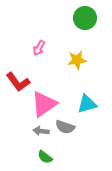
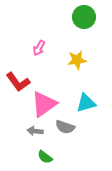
green circle: moved 1 px left, 1 px up
cyan triangle: moved 1 px left, 1 px up
gray arrow: moved 6 px left
